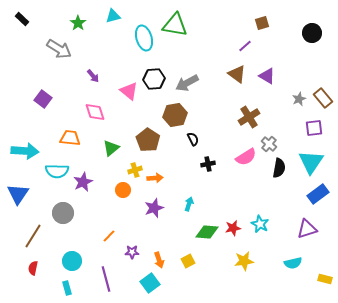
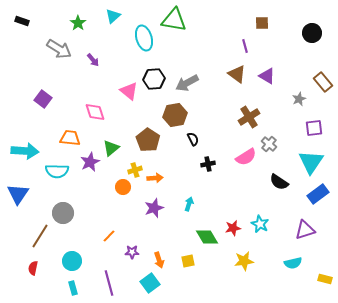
cyan triangle at (113, 16): rotated 28 degrees counterclockwise
black rectangle at (22, 19): moved 2 px down; rotated 24 degrees counterclockwise
brown square at (262, 23): rotated 16 degrees clockwise
green triangle at (175, 25): moved 1 px left, 5 px up
purple line at (245, 46): rotated 64 degrees counterclockwise
purple arrow at (93, 76): moved 16 px up
brown rectangle at (323, 98): moved 16 px up
black semicircle at (279, 168): moved 14 px down; rotated 114 degrees clockwise
purple star at (83, 182): moved 7 px right, 20 px up
orange circle at (123, 190): moved 3 px up
purple triangle at (307, 229): moved 2 px left, 1 px down
green diamond at (207, 232): moved 5 px down; rotated 55 degrees clockwise
brown line at (33, 236): moved 7 px right
yellow square at (188, 261): rotated 16 degrees clockwise
purple line at (106, 279): moved 3 px right, 4 px down
cyan rectangle at (67, 288): moved 6 px right
